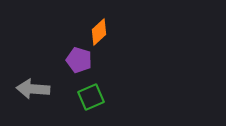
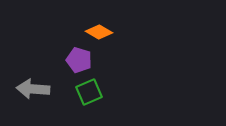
orange diamond: rotated 72 degrees clockwise
green square: moved 2 px left, 5 px up
